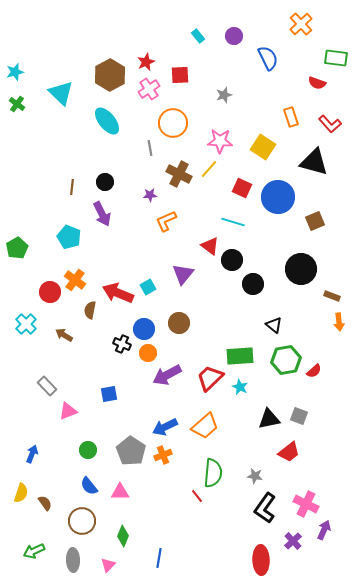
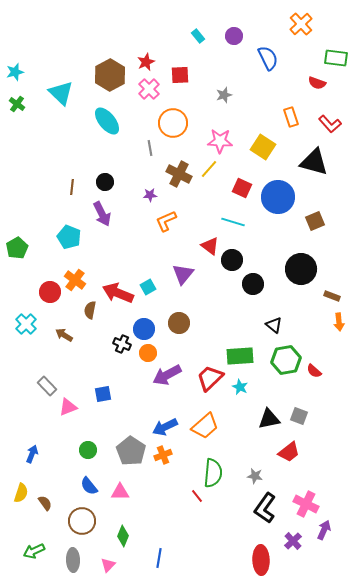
pink cross at (149, 89): rotated 10 degrees counterclockwise
red semicircle at (314, 371): rotated 84 degrees clockwise
blue square at (109, 394): moved 6 px left
pink triangle at (68, 411): moved 4 px up
